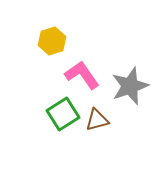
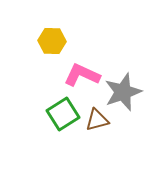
yellow hexagon: rotated 20 degrees clockwise
pink L-shape: rotated 30 degrees counterclockwise
gray star: moved 7 px left, 6 px down
